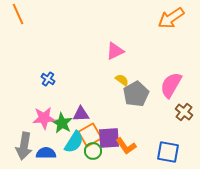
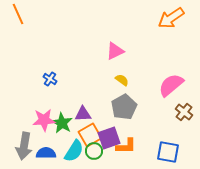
blue cross: moved 2 px right
pink semicircle: rotated 20 degrees clockwise
gray pentagon: moved 12 px left, 13 px down
purple triangle: moved 2 px right
pink star: moved 2 px down
purple square: rotated 15 degrees counterclockwise
cyan semicircle: moved 9 px down
orange L-shape: rotated 55 degrees counterclockwise
green circle: moved 1 px right
